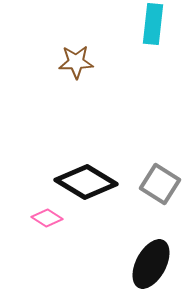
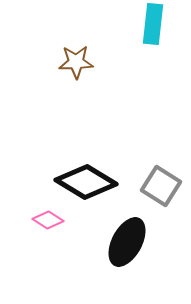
gray square: moved 1 px right, 2 px down
pink diamond: moved 1 px right, 2 px down
black ellipse: moved 24 px left, 22 px up
